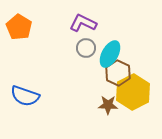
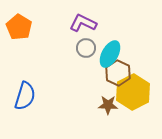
blue semicircle: rotated 92 degrees counterclockwise
